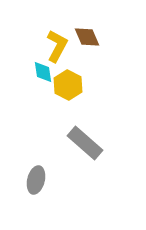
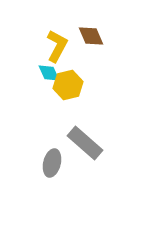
brown diamond: moved 4 px right, 1 px up
cyan diamond: moved 6 px right, 1 px down; rotated 15 degrees counterclockwise
yellow hexagon: rotated 20 degrees clockwise
gray ellipse: moved 16 px right, 17 px up
